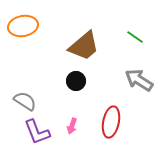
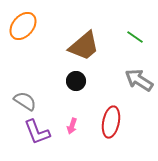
orange ellipse: rotated 40 degrees counterclockwise
